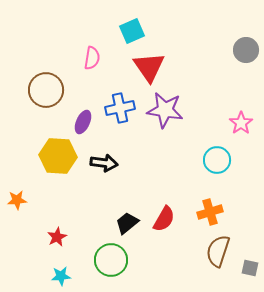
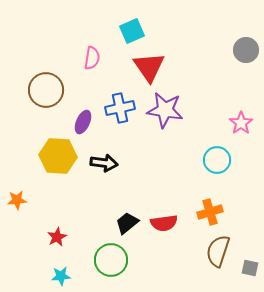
red semicircle: moved 4 px down; rotated 52 degrees clockwise
